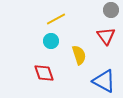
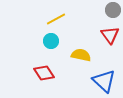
gray circle: moved 2 px right
red triangle: moved 4 px right, 1 px up
yellow semicircle: moved 2 px right; rotated 60 degrees counterclockwise
red diamond: rotated 15 degrees counterclockwise
blue triangle: rotated 15 degrees clockwise
